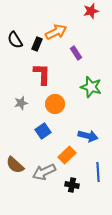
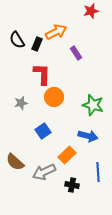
black semicircle: moved 2 px right
green star: moved 2 px right, 18 px down
orange circle: moved 1 px left, 7 px up
brown semicircle: moved 3 px up
